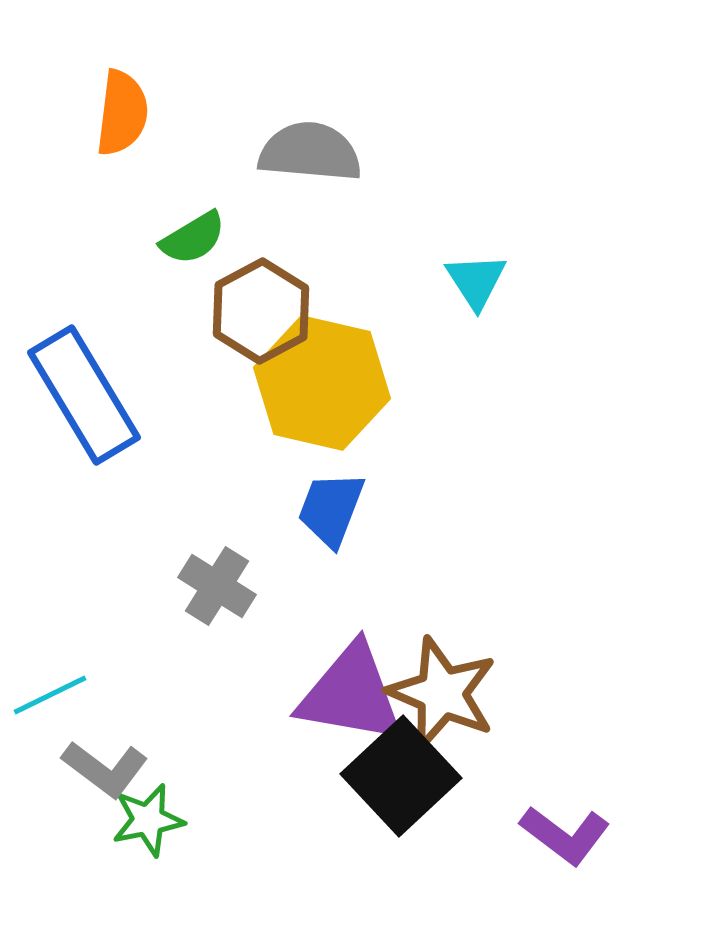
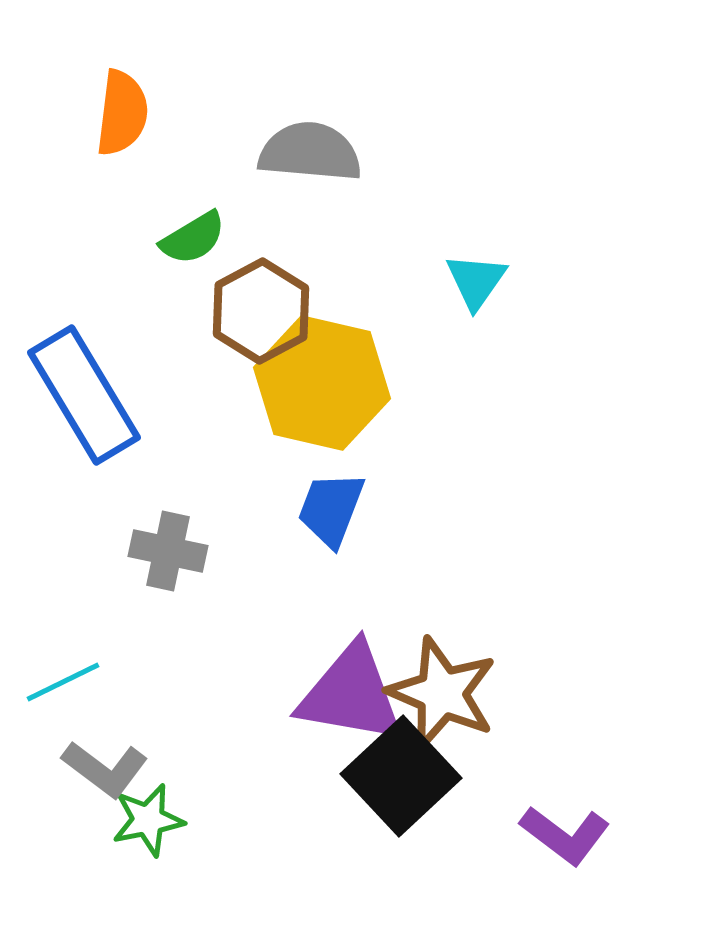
cyan triangle: rotated 8 degrees clockwise
gray cross: moved 49 px left, 35 px up; rotated 20 degrees counterclockwise
cyan line: moved 13 px right, 13 px up
